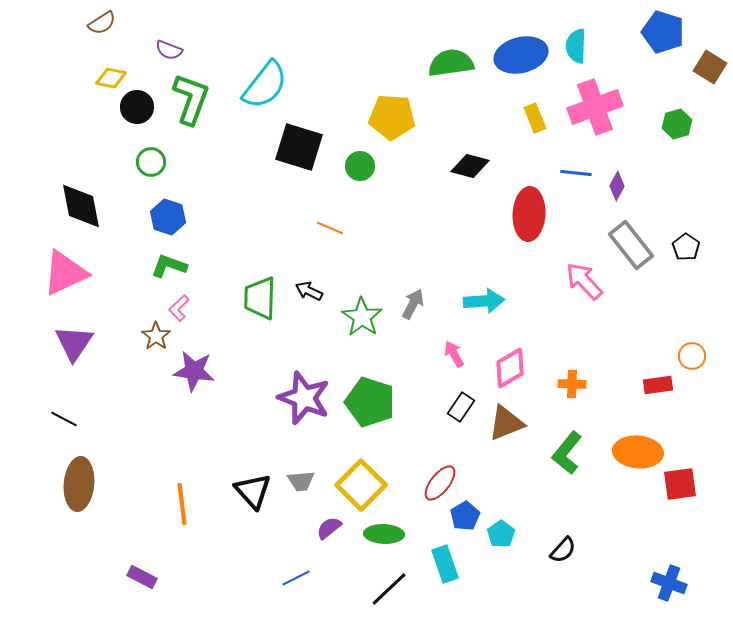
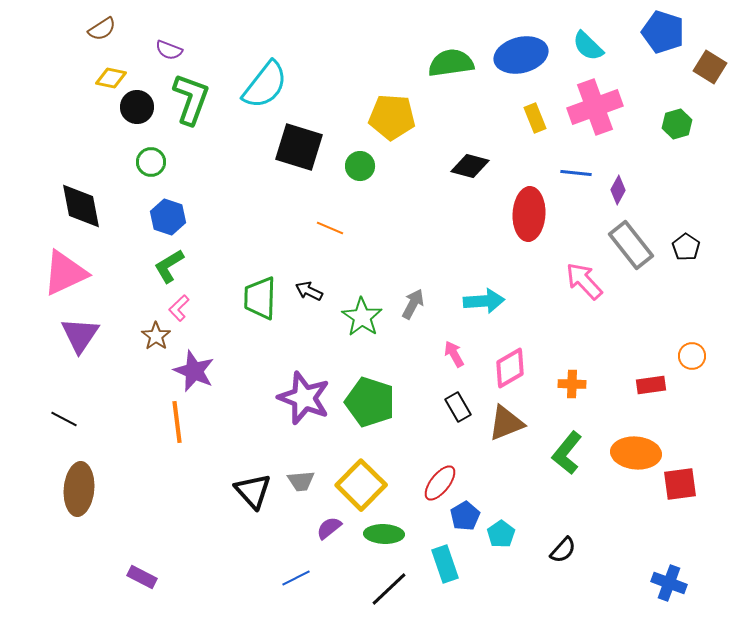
brown semicircle at (102, 23): moved 6 px down
cyan semicircle at (576, 46): moved 12 px right; rotated 48 degrees counterclockwise
purple diamond at (617, 186): moved 1 px right, 4 px down
green L-shape at (169, 266): rotated 51 degrees counterclockwise
purple triangle at (74, 343): moved 6 px right, 8 px up
purple star at (194, 371): rotated 15 degrees clockwise
red rectangle at (658, 385): moved 7 px left
black rectangle at (461, 407): moved 3 px left; rotated 64 degrees counterclockwise
orange ellipse at (638, 452): moved 2 px left, 1 px down
brown ellipse at (79, 484): moved 5 px down
orange line at (182, 504): moved 5 px left, 82 px up
